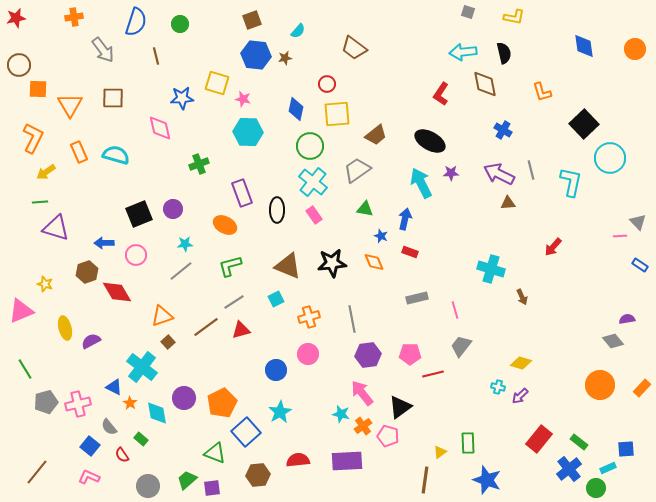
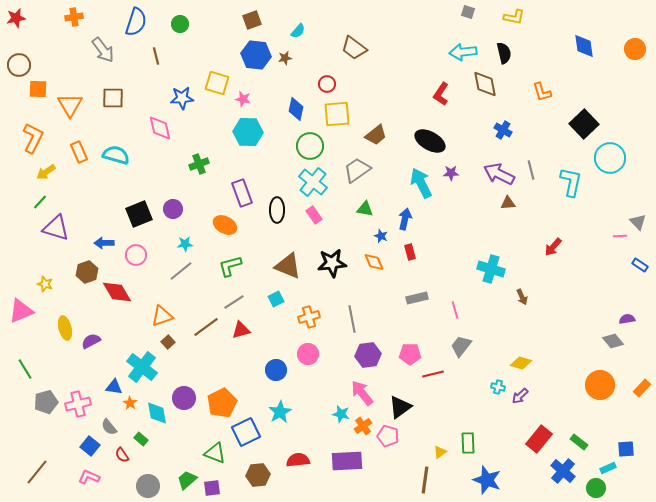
green line at (40, 202): rotated 42 degrees counterclockwise
red rectangle at (410, 252): rotated 56 degrees clockwise
blue triangle at (114, 387): rotated 18 degrees counterclockwise
blue square at (246, 432): rotated 16 degrees clockwise
blue cross at (569, 469): moved 6 px left, 2 px down; rotated 10 degrees counterclockwise
